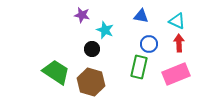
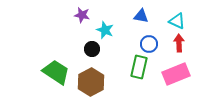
brown hexagon: rotated 16 degrees clockwise
